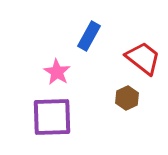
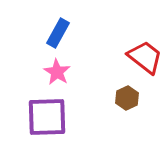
blue rectangle: moved 31 px left, 3 px up
red trapezoid: moved 2 px right, 1 px up
purple square: moved 5 px left
